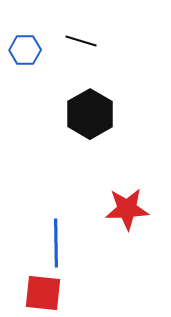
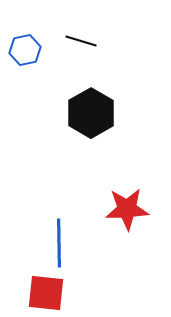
blue hexagon: rotated 12 degrees counterclockwise
black hexagon: moved 1 px right, 1 px up
blue line: moved 3 px right
red square: moved 3 px right
